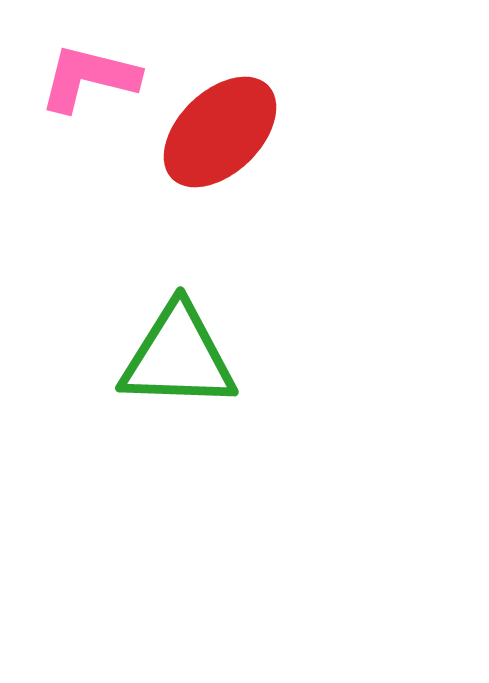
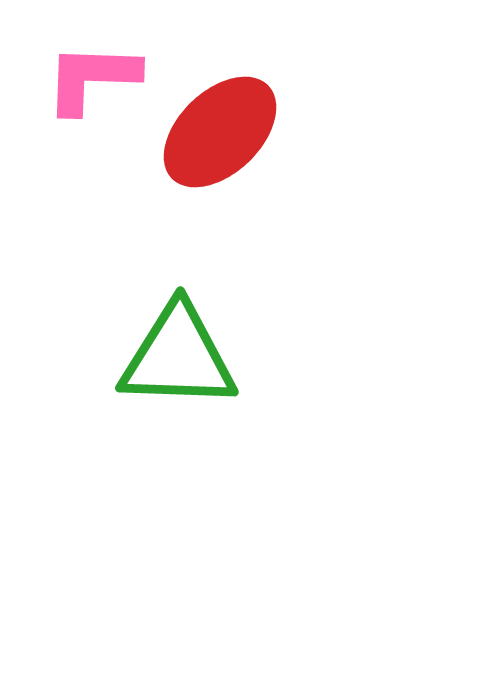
pink L-shape: moved 3 px right; rotated 12 degrees counterclockwise
